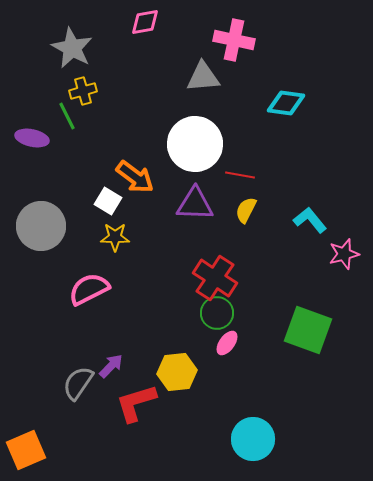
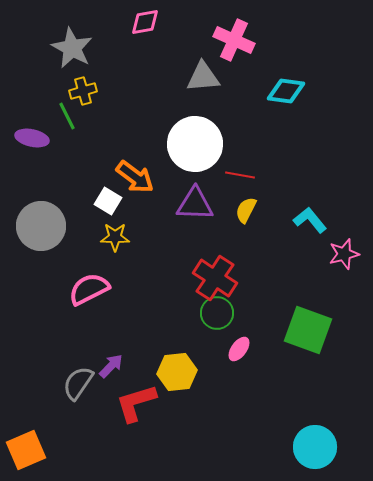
pink cross: rotated 12 degrees clockwise
cyan diamond: moved 12 px up
pink ellipse: moved 12 px right, 6 px down
cyan circle: moved 62 px right, 8 px down
